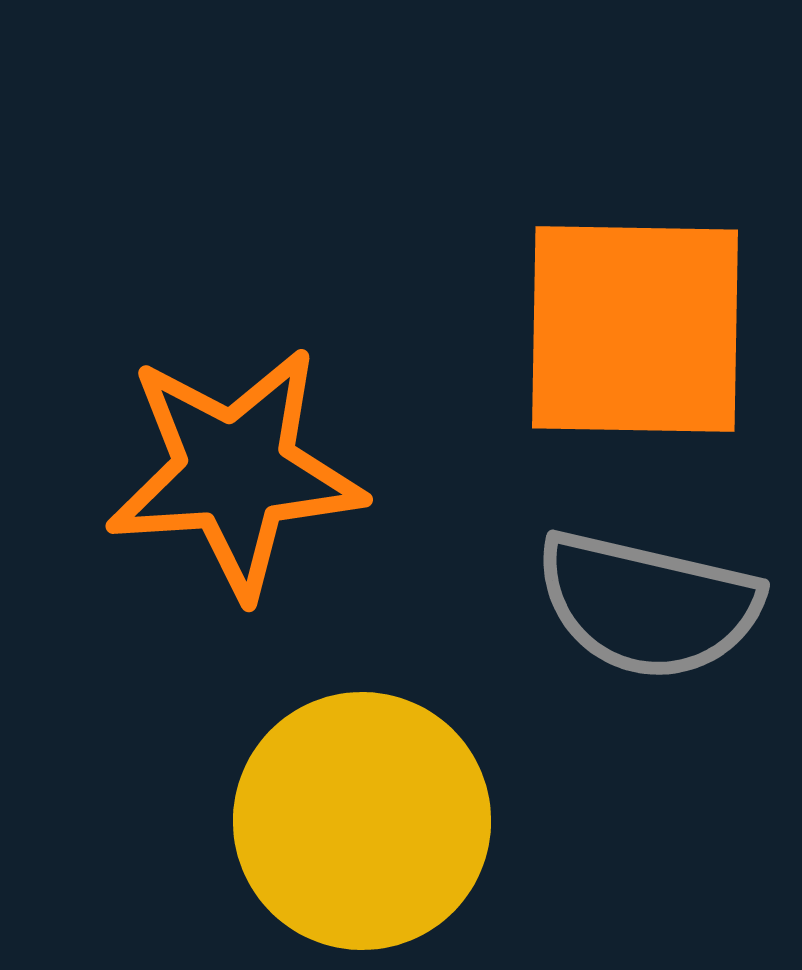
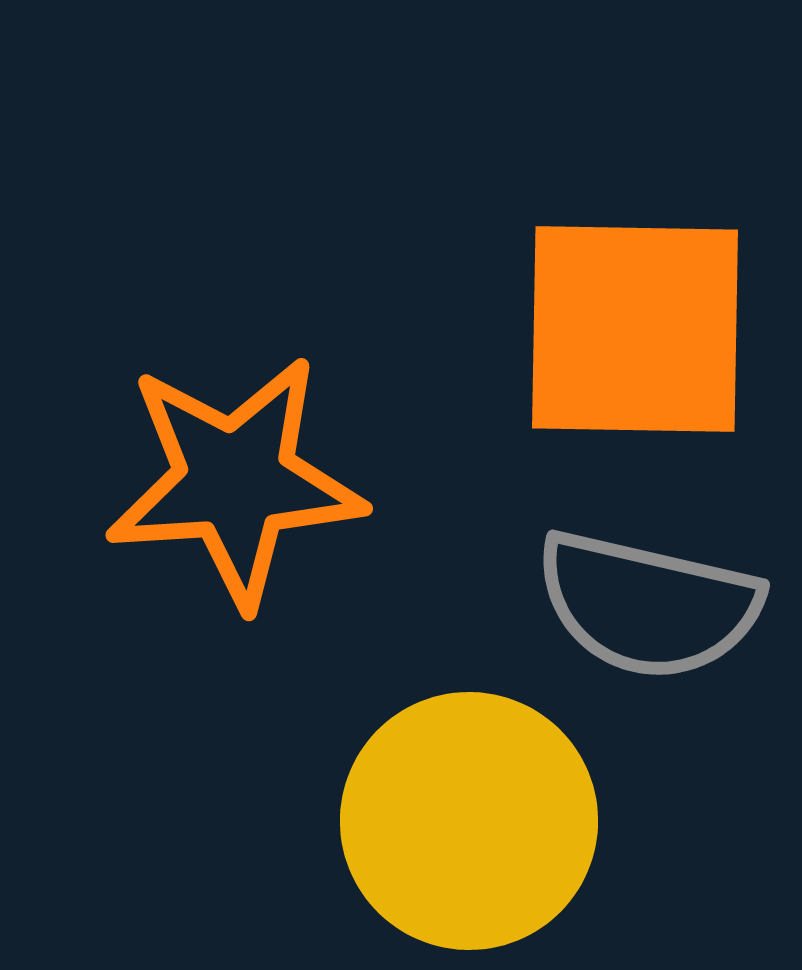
orange star: moved 9 px down
yellow circle: moved 107 px right
